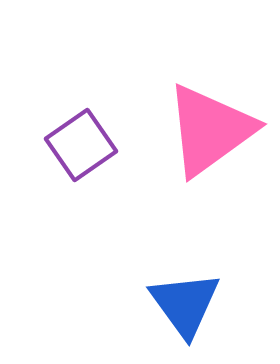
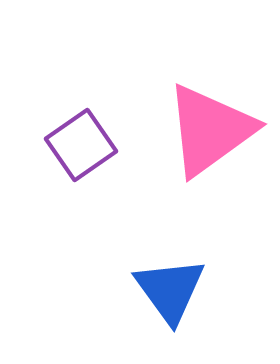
blue triangle: moved 15 px left, 14 px up
